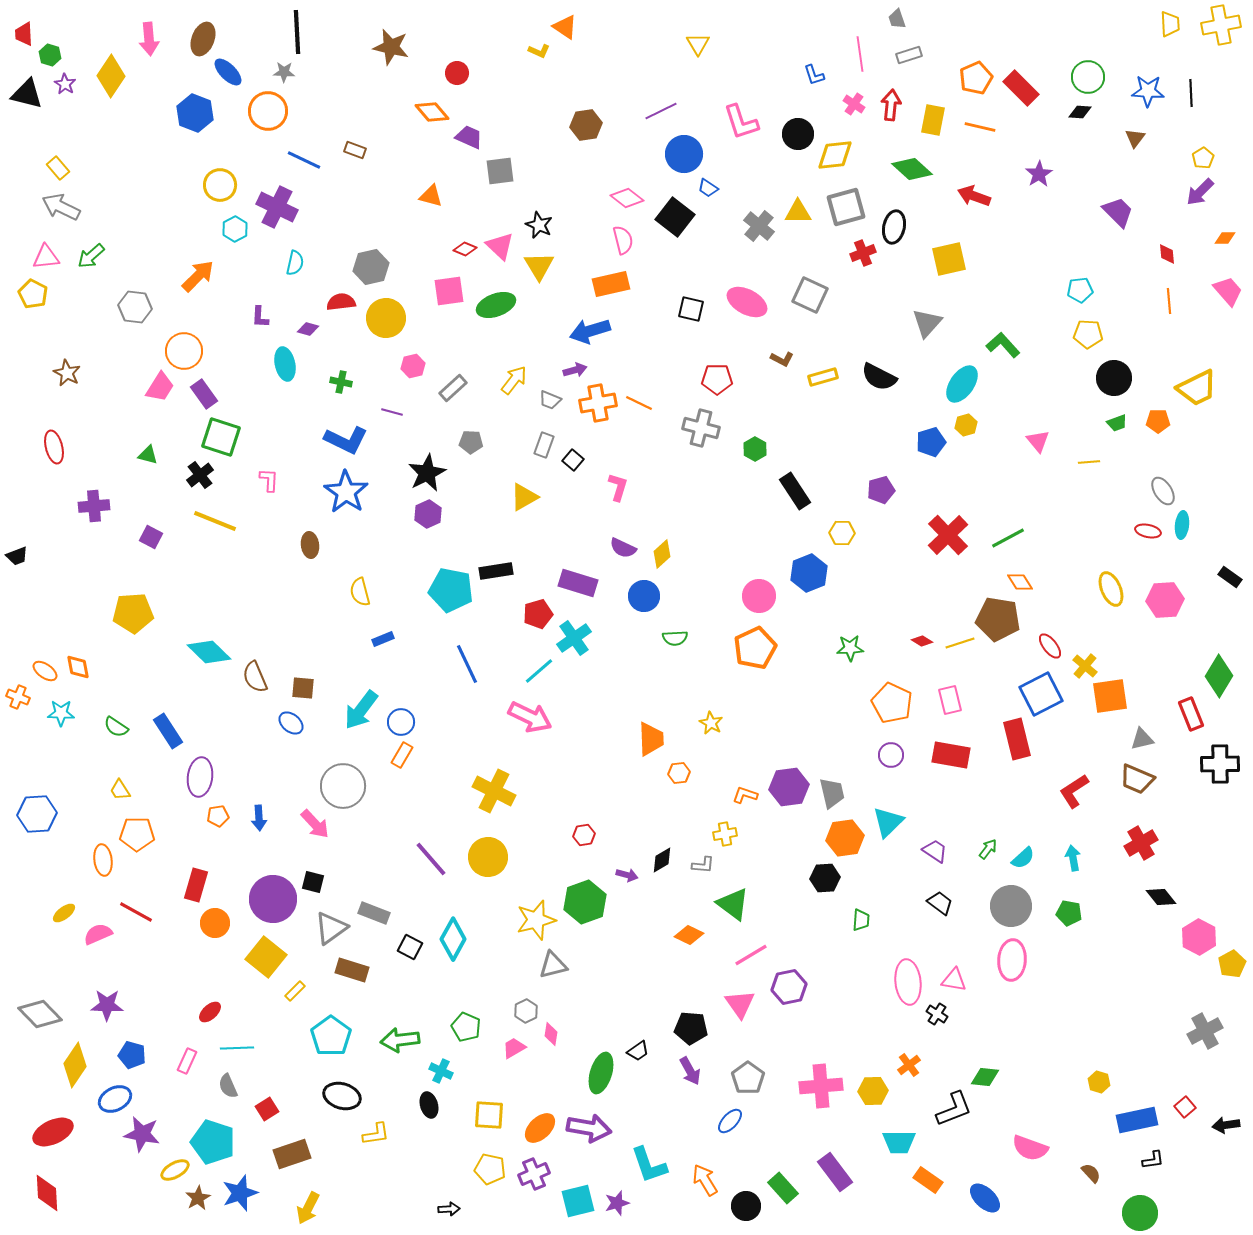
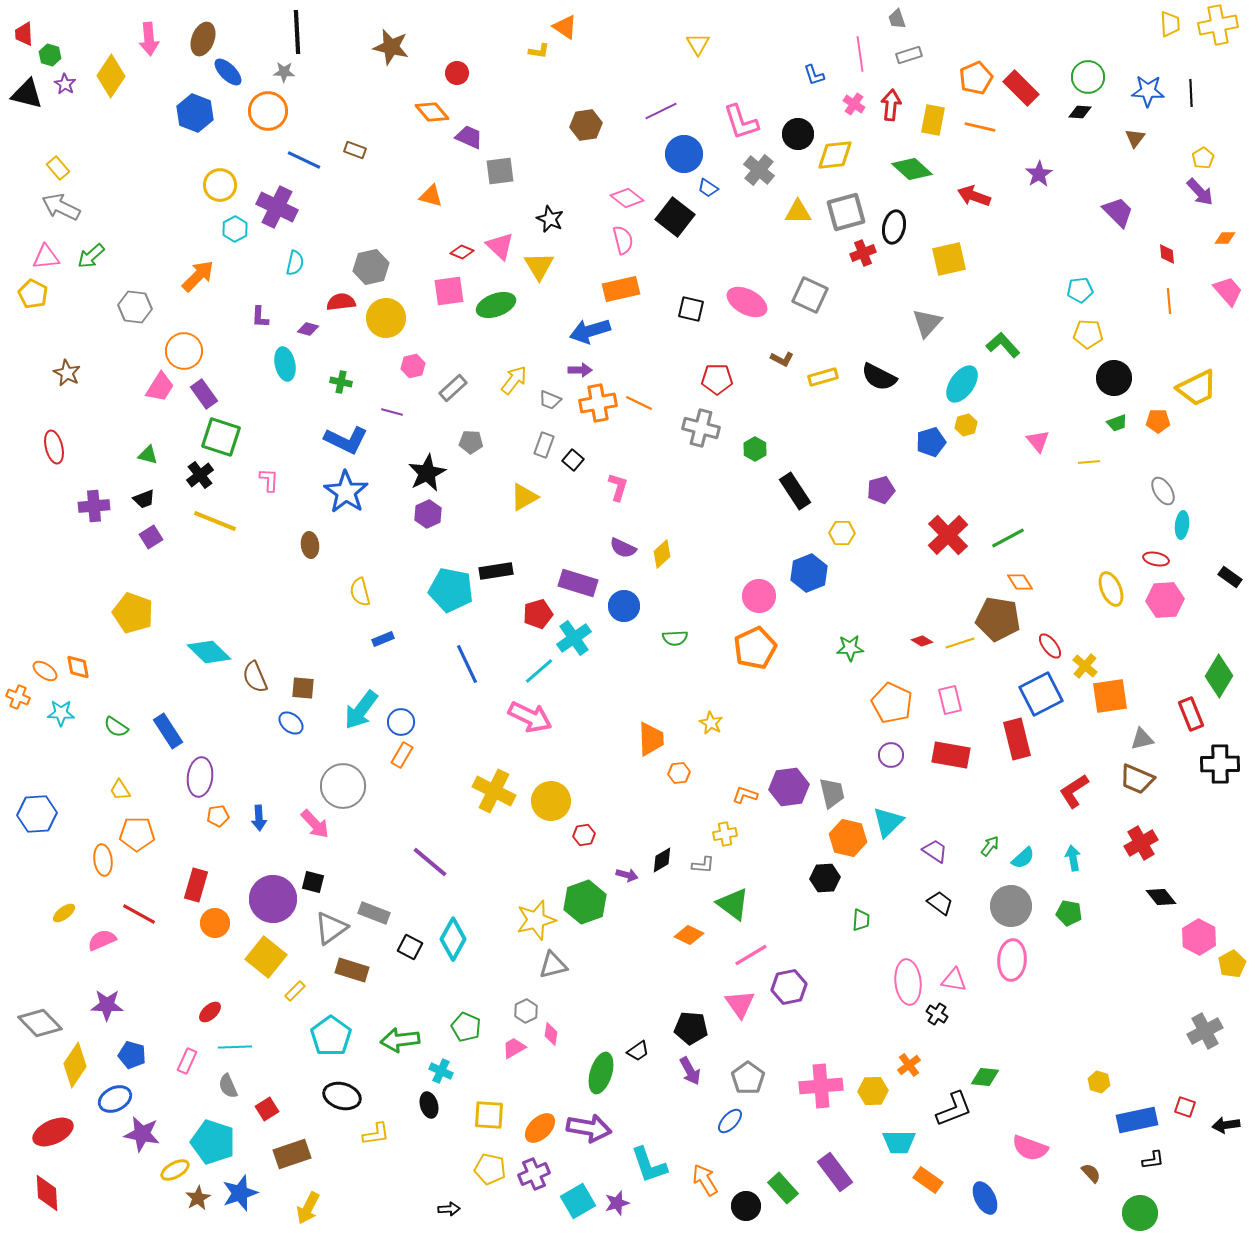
yellow cross at (1221, 25): moved 3 px left
yellow L-shape at (539, 51): rotated 15 degrees counterclockwise
purple arrow at (1200, 192): rotated 88 degrees counterclockwise
gray square at (846, 207): moved 5 px down
black star at (539, 225): moved 11 px right, 6 px up
gray cross at (759, 226): moved 56 px up
red diamond at (465, 249): moved 3 px left, 3 px down
orange rectangle at (611, 284): moved 10 px right, 5 px down
purple arrow at (575, 370): moved 5 px right; rotated 15 degrees clockwise
red ellipse at (1148, 531): moved 8 px right, 28 px down
purple square at (151, 537): rotated 30 degrees clockwise
black trapezoid at (17, 556): moved 127 px right, 57 px up
blue circle at (644, 596): moved 20 px left, 10 px down
yellow pentagon at (133, 613): rotated 24 degrees clockwise
orange hexagon at (845, 838): moved 3 px right; rotated 21 degrees clockwise
green arrow at (988, 849): moved 2 px right, 3 px up
yellow circle at (488, 857): moved 63 px right, 56 px up
purple line at (431, 859): moved 1 px left, 3 px down; rotated 9 degrees counterclockwise
red line at (136, 912): moved 3 px right, 2 px down
pink semicircle at (98, 934): moved 4 px right, 6 px down
gray diamond at (40, 1014): moved 9 px down
cyan line at (237, 1048): moved 2 px left, 1 px up
red square at (1185, 1107): rotated 30 degrees counterclockwise
blue ellipse at (985, 1198): rotated 20 degrees clockwise
cyan square at (578, 1201): rotated 16 degrees counterclockwise
